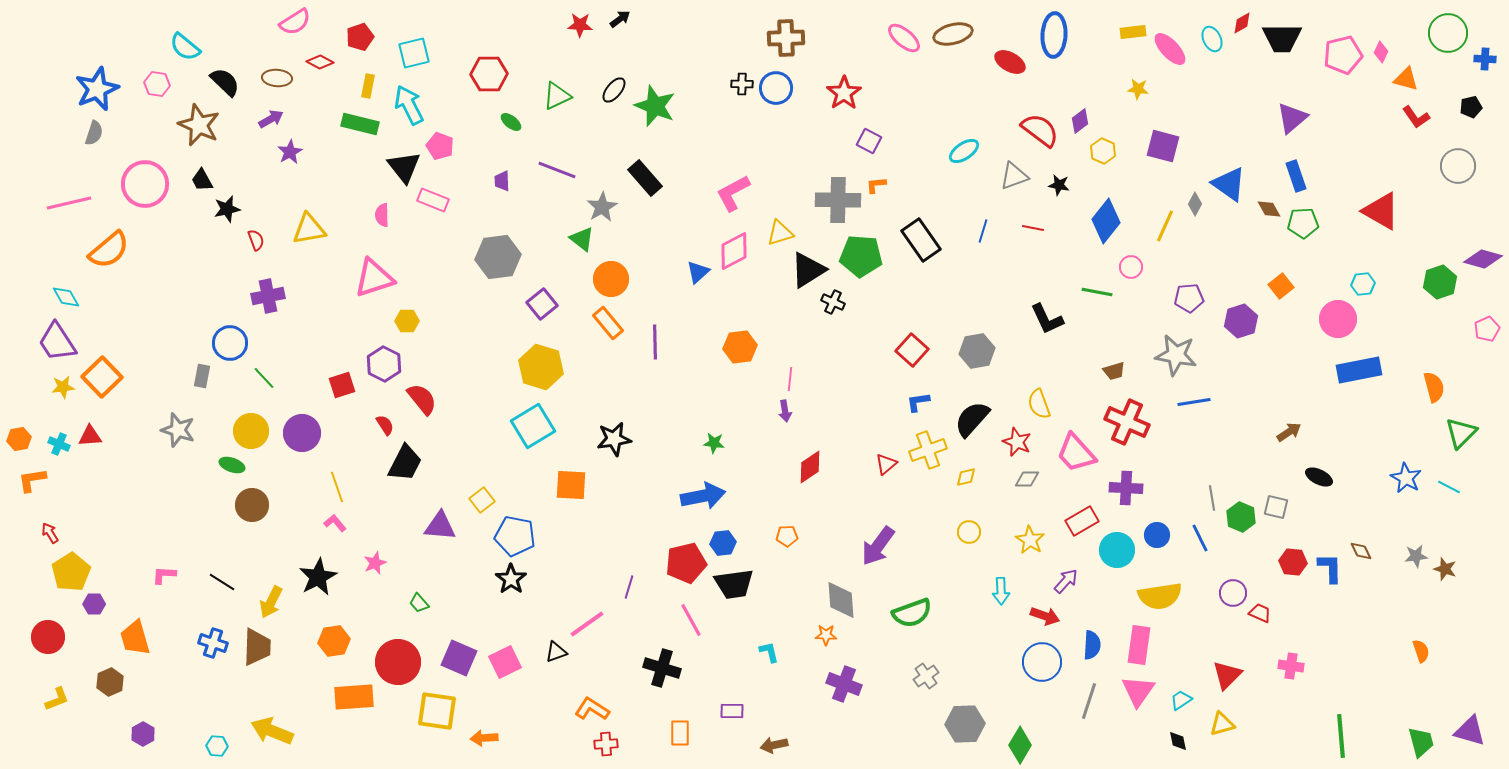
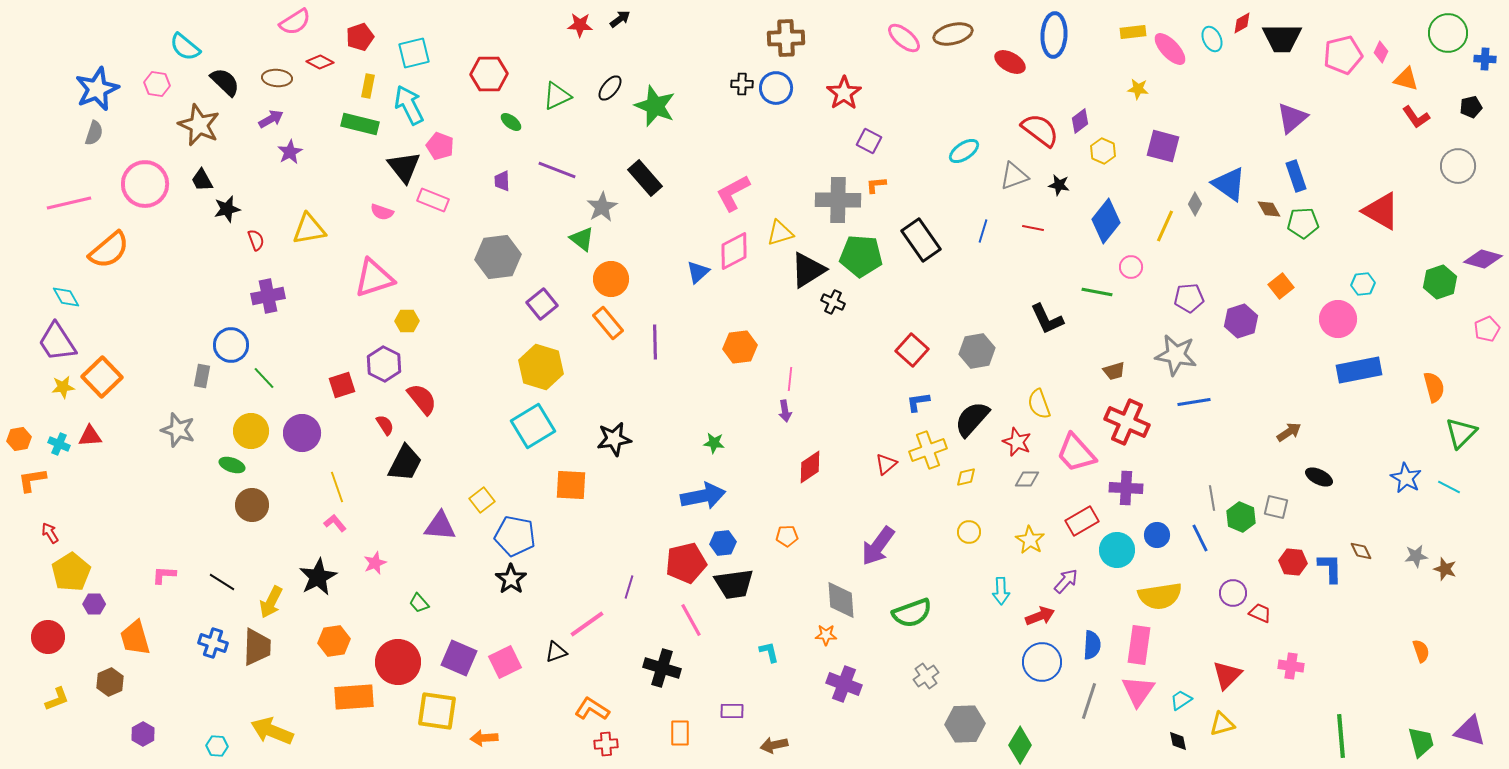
black ellipse at (614, 90): moved 4 px left, 2 px up
pink semicircle at (382, 215): moved 3 px up; rotated 70 degrees counterclockwise
blue circle at (230, 343): moved 1 px right, 2 px down
red arrow at (1045, 616): moved 5 px left; rotated 40 degrees counterclockwise
